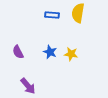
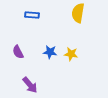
blue rectangle: moved 20 px left
blue star: rotated 16 degrees counterclockwise
purple arrow: moved 2 px right, 1 px up
